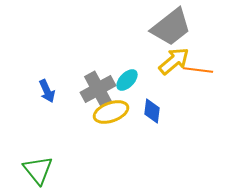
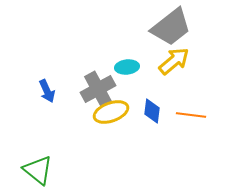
orange line: moved 7 px left, 45 px down
cyan ellipse: moved 13 px up; rotated 40 degrees clockwise
green triangle: rotated 12 degrees counterclockwise
